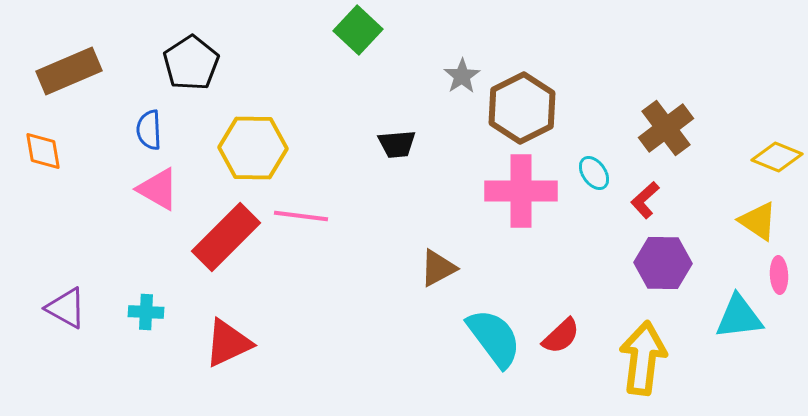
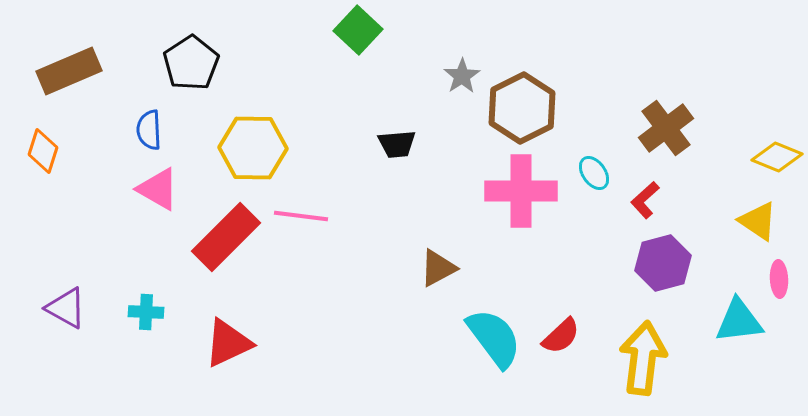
orange diamond: rotated 27 degrees clockwise
purple hexagon: rotated 16 degrees counterclockwise
pink ellipse: moved 4 px down
cyan triangle: moved 4 px down
